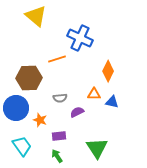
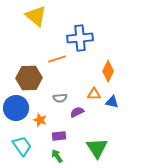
blue cross: rotated 30 degrees counterclockwise
